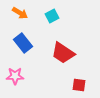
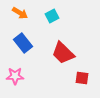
red trapezoid: rotated 10 degrees clockwise
red square: moved 3 px right, 7 px up
